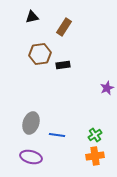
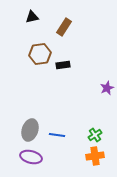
gray ellipse: moved 1 px left, 7 px down
